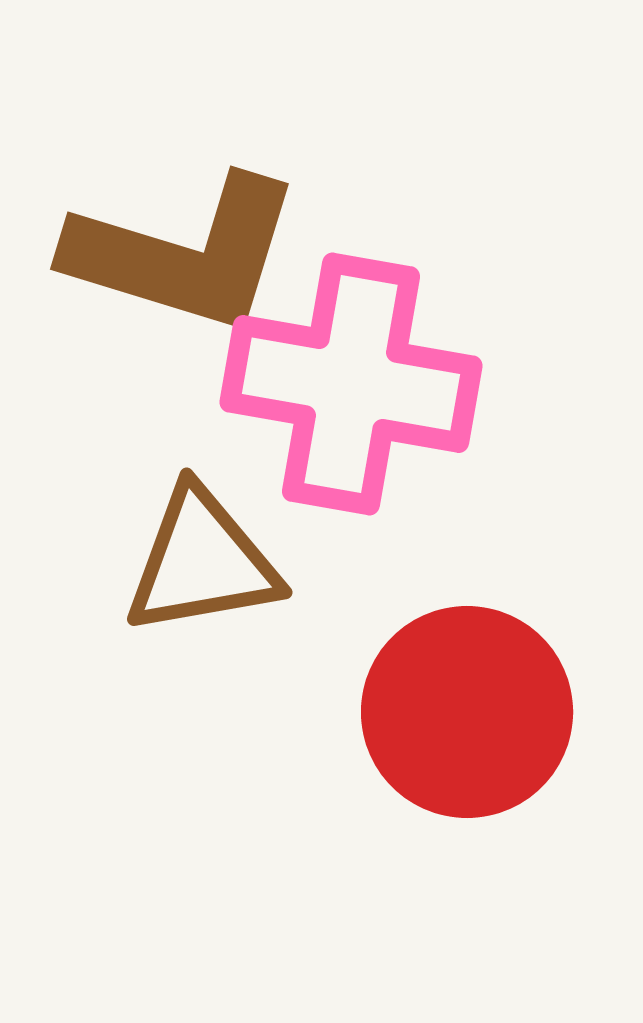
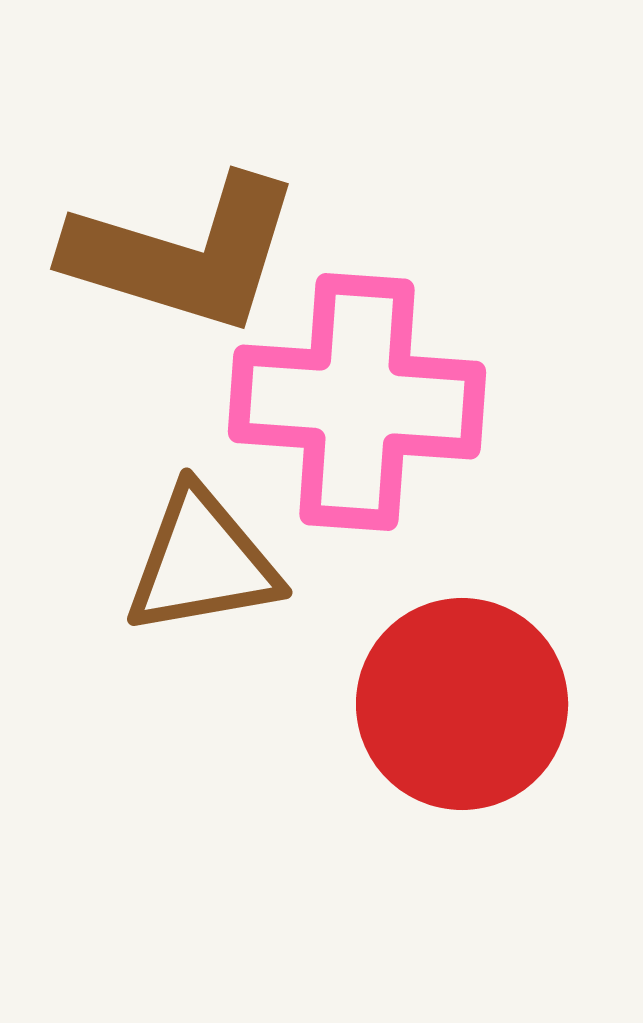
pink cross: moved 6 px right, 18 px down; rotated 6 degrees counterclockwise
red circle: moved 5 px left, 8 px up
